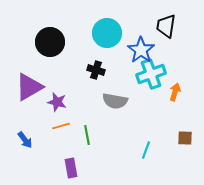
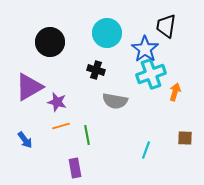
blue star: moved 4 px right, 1 px up
purple rectangle: moved 4 px right
